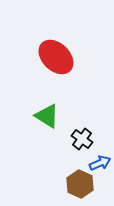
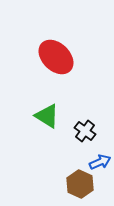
black cross: moved 3 px right, 8 px up
blue arrow: moved 1 px up
